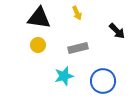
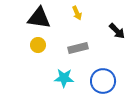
cyan star: moved 2 px down; rotated 18 degrees clockwise
